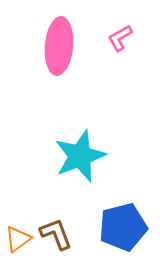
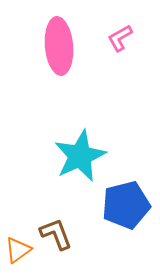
pink ellipse: rotated 10 degrees counterclockwise
cyan star: rotated 4 degrees counterclockwise
blue pentagon: moved 3 px right, 22 px up
orange triangle: moved 11 px down
